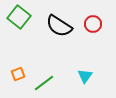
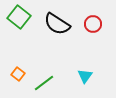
black semicircle: moved 2 px left, 2 px up
orange square: rotated 32 degrees counterclockwise
